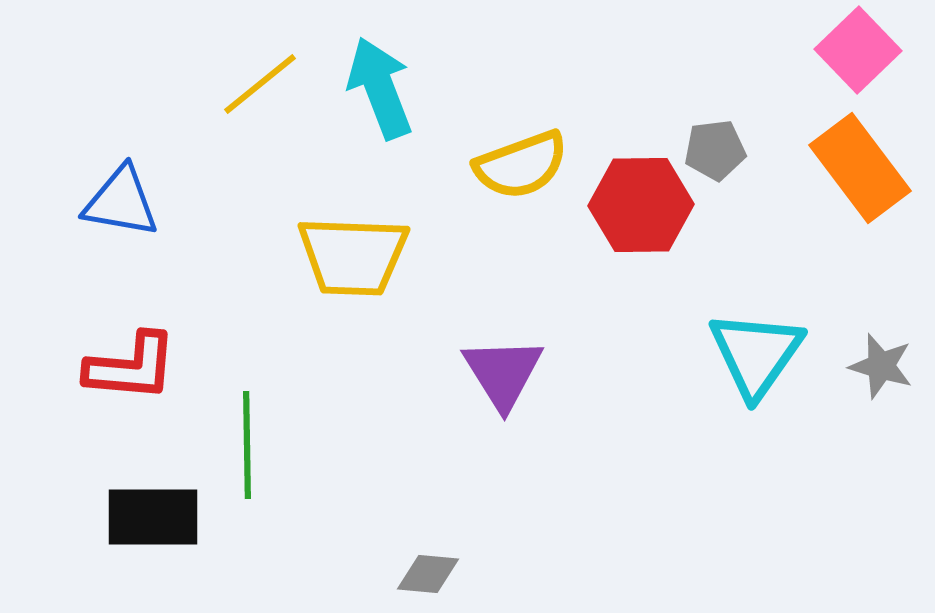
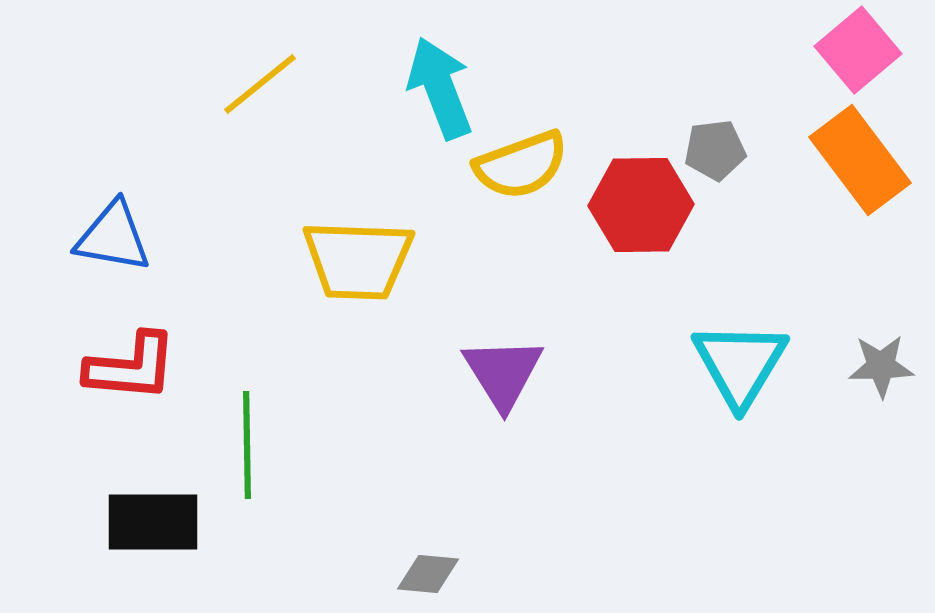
pink square: rotated 4 degrees clockwise
cyan arrow: moved 60 px right
orange rectangle: moved 8 px up
blue triangle: moved 8 px left, 35 px down
yellow trapezoid: moved 5 px right, 4 px down
cyan triangle: moved 16 px left, 10 px down; rotated 4 degrees counterclockwise
gray star: rotated 18 degrees counterclockwise
black rectangle: moved 5 px down
